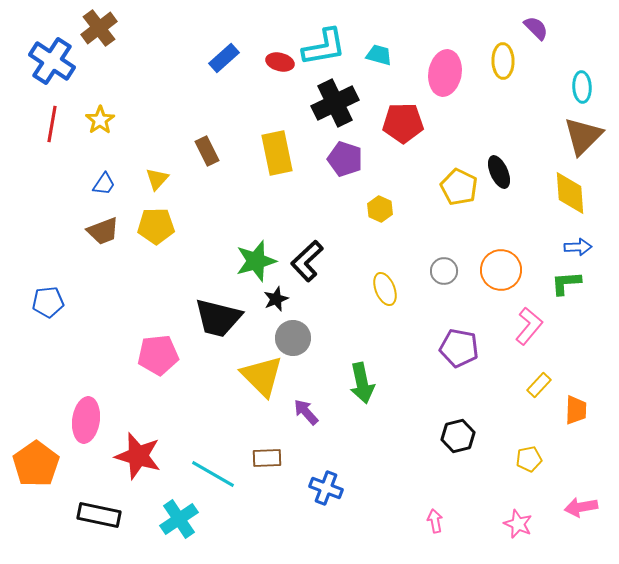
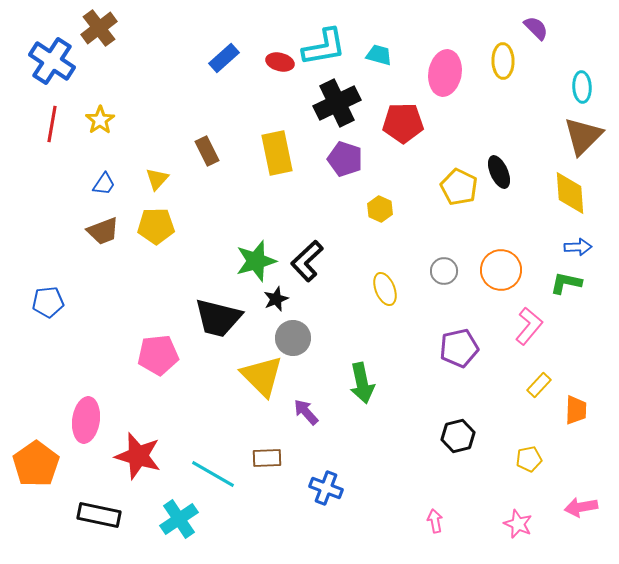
black cross at (335, 103): moved 2 px right
green L-shape at (566, 283): rotated 16 degrees clockwise
purple pentagon at (459, 348): rotated 24 degrees counterclockwise
